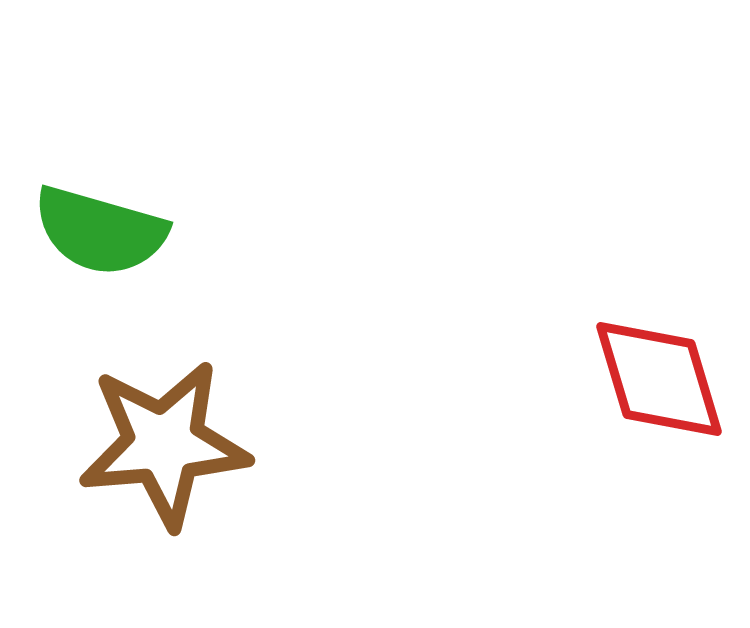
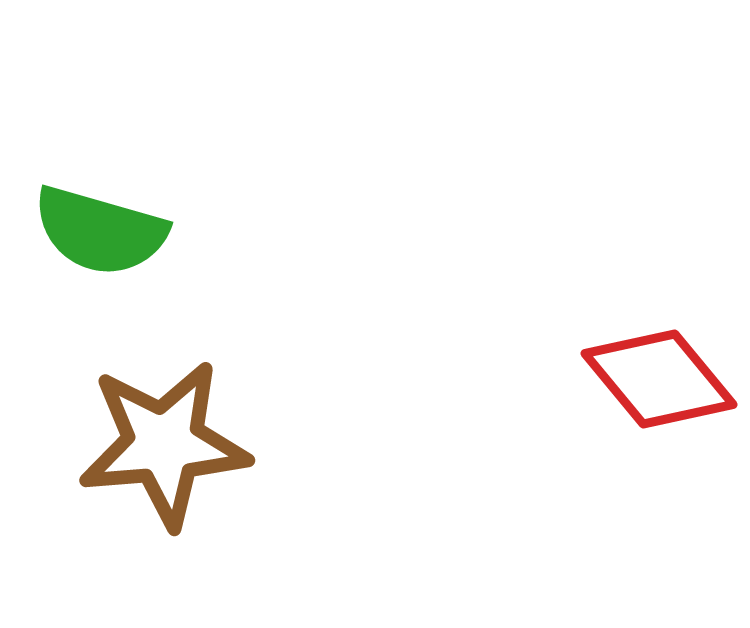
red diamond: rotated 23 degrees counterclockwise
